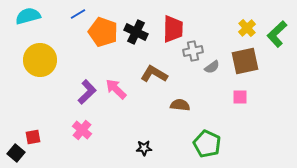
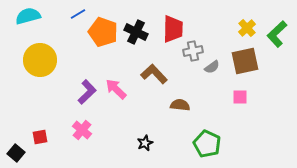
brown L-shape: rotated 16 degrees clockwise
red square: moved 7 px right
black star: moved 1 px right, 5 px up; rotated 21 degrees counterclockwise
